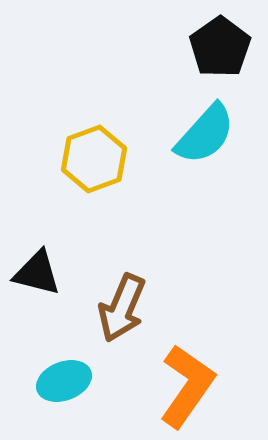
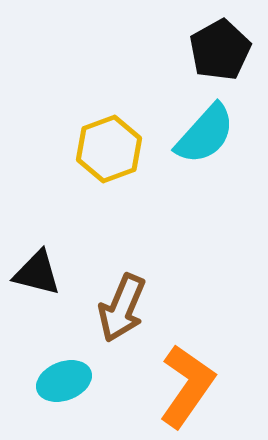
black pentagon: moved 3 px down; rotated 6 degrees clockwise
yellow hexagon: moved 15 px right, 10 px up
